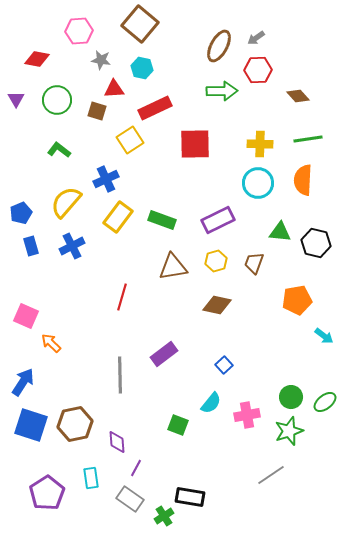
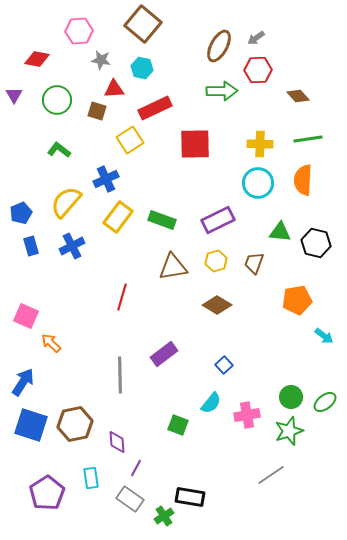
brown square at (140, 24): moved 3 px right
purple triangle at (16, 99): moved 2 px left, 4 px up
brown diamond at (217, 305): rotated 20 degrees clockwise
